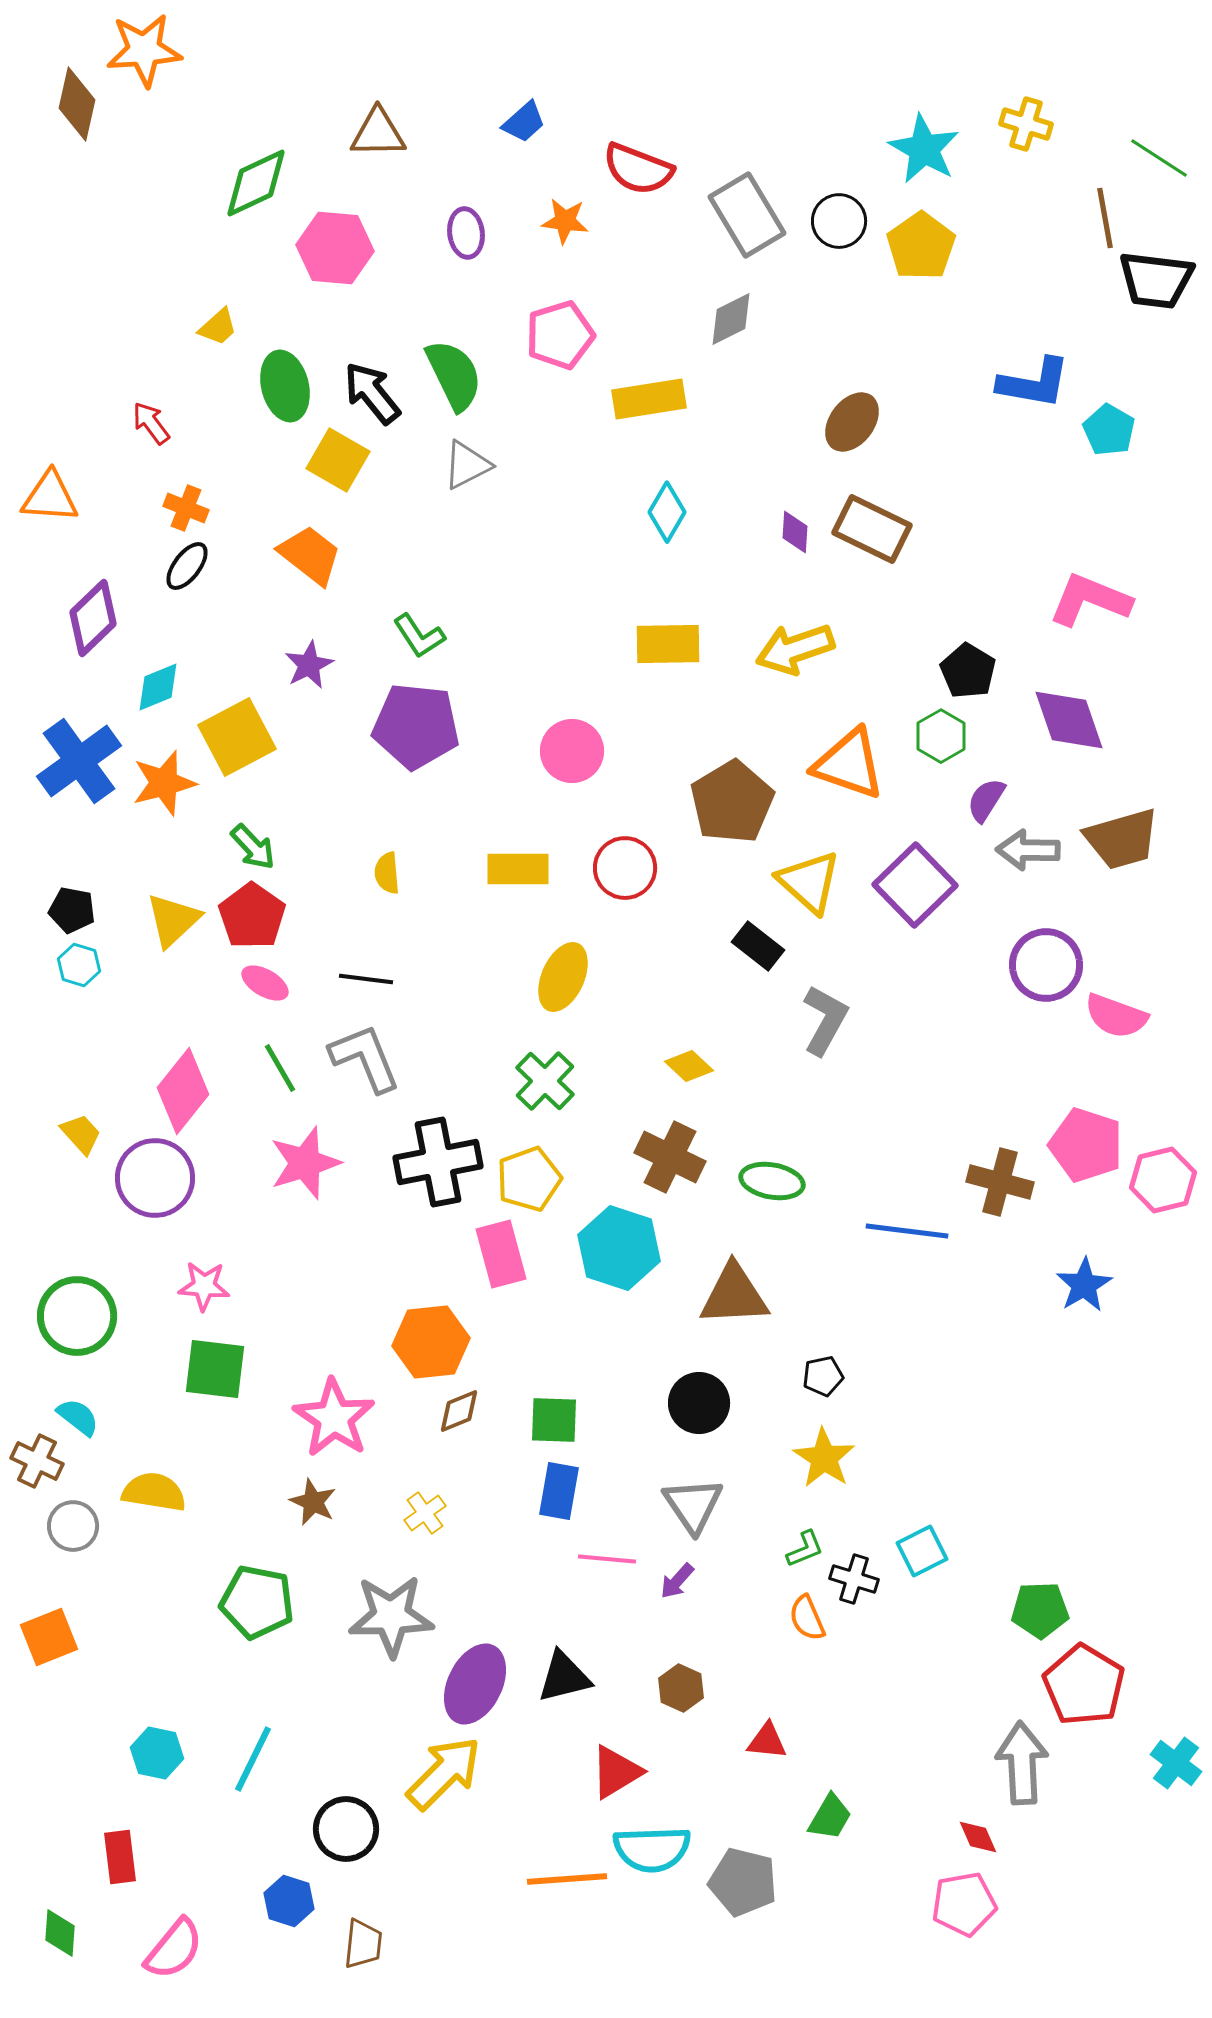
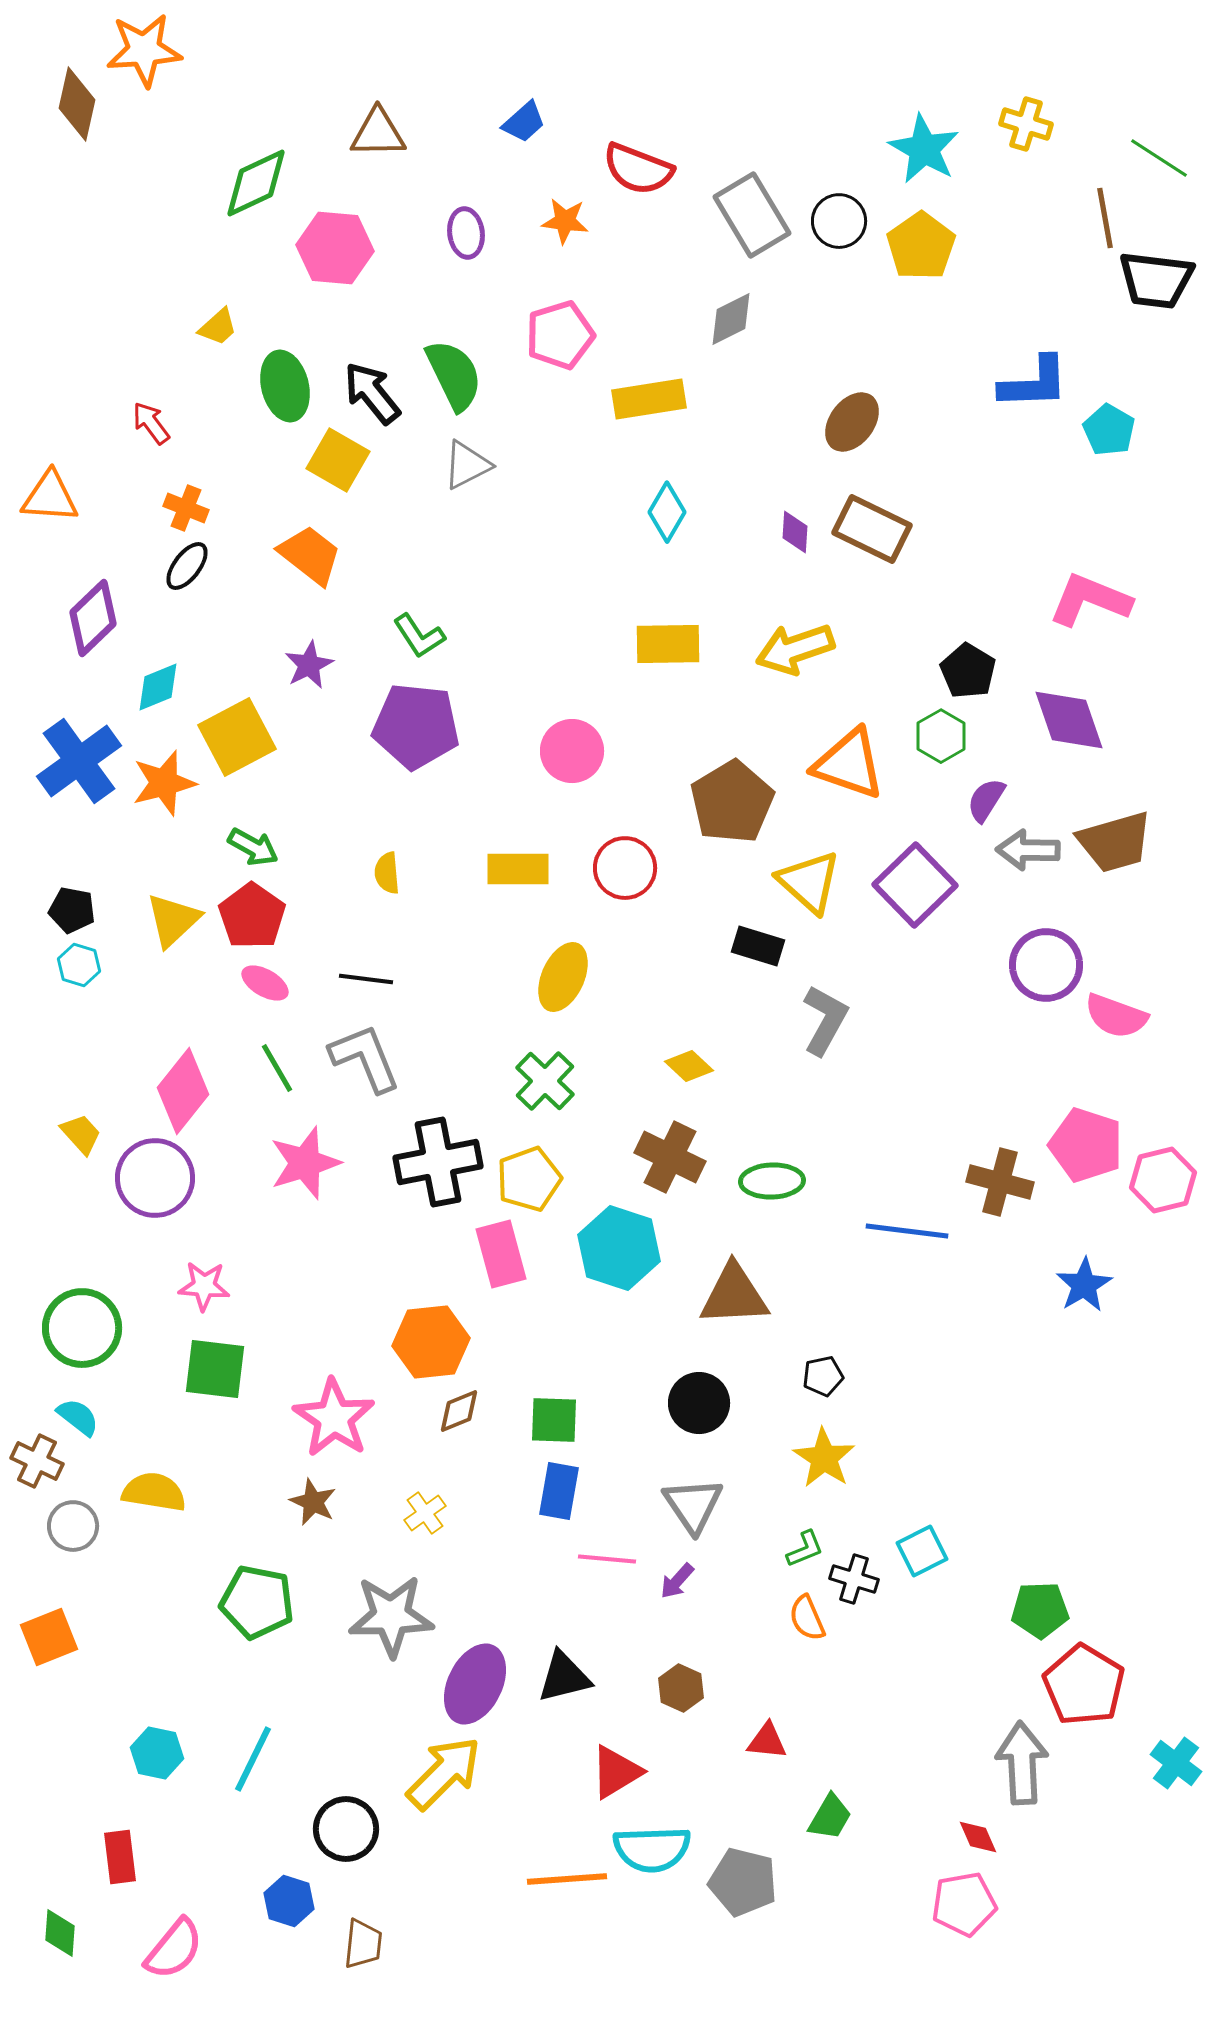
gray rectangle at (747, 215): moved 5 px right
blue L-shape at (1034, 383): rotated 12 degrees counterclockwise
brown trapezoid at (1122, 839): moved 7 px left, 3 px down
green arrow at (253, 847): rotated 18 degrees counterclockwise
black rectangle at (758, 946): rotated 21 degrees counterclockwise
green line at (280, 1068): moved 3 px left
green ellipse at (772, 1181): rotated 12 degrees counterclockwise
green circle at (77, 1316): moved 5 px right, 12 px down
